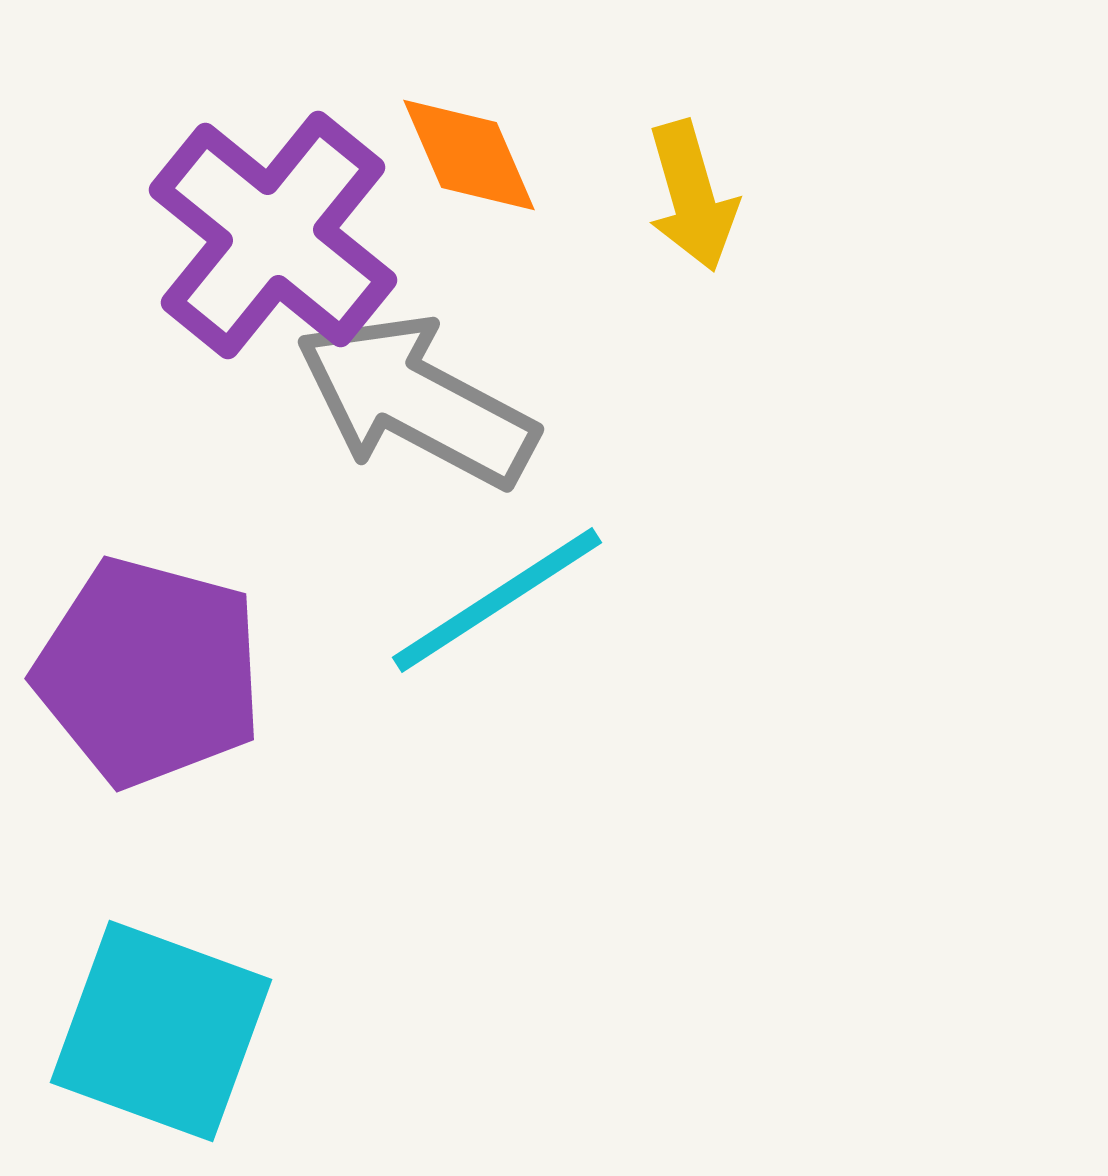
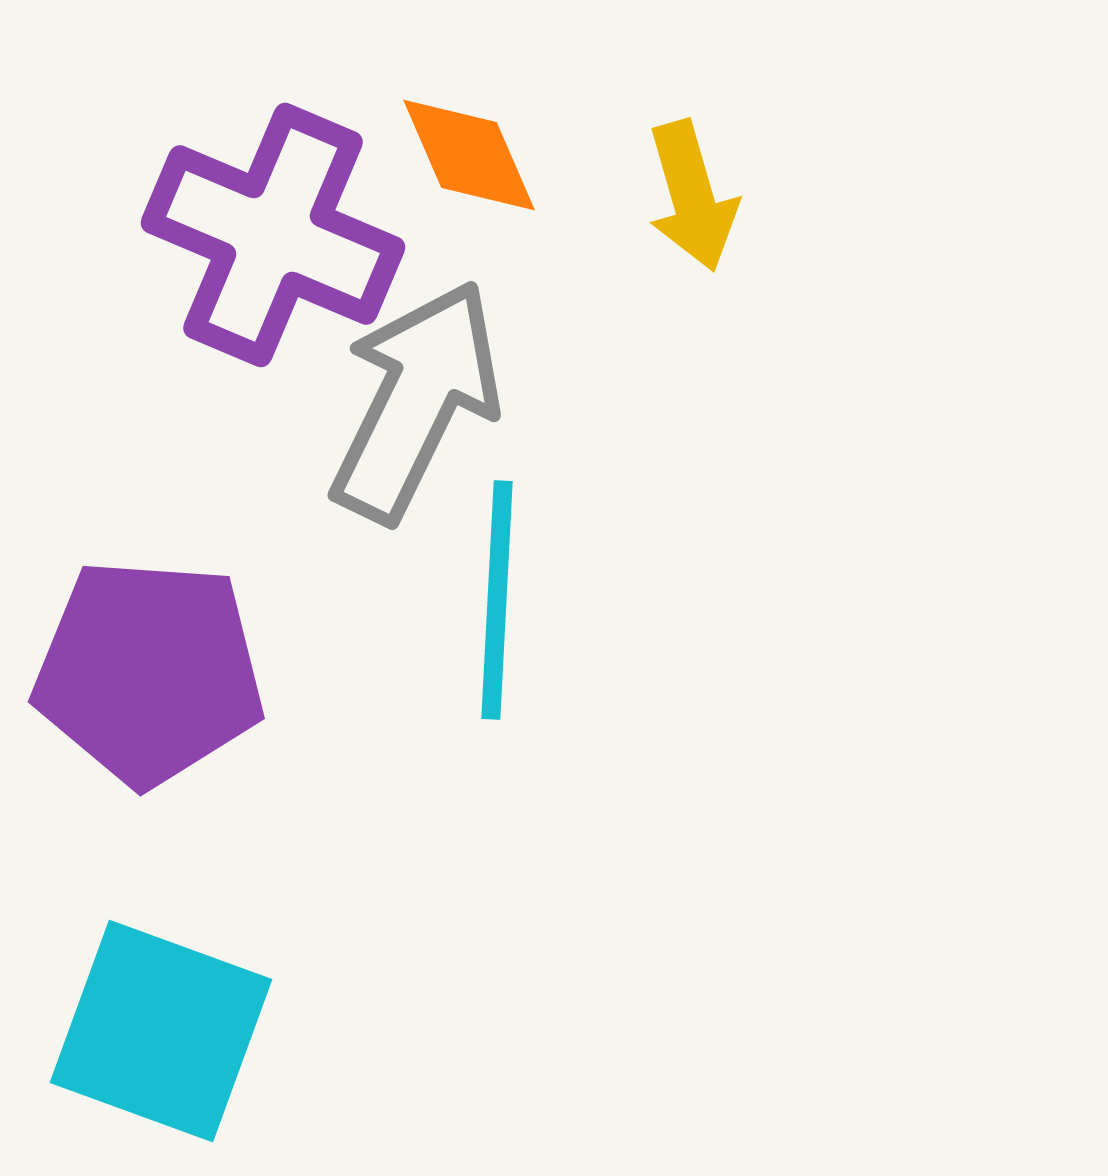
purple cross: rotated 16 degrees counterclockwise
gray arrow: rotated 88 degrees clockwise
cyan line: rotated 54 degrees counterclockwise
purple pentagon: rotated 11 degrees counterclockwise
